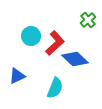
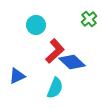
green cross: moved 1 px right, 1 px up
cyan circle: moved 5 px right, 11 px up
red L-shape: moved 8 px down
blue diamond: moved 3 px left, 3 px down
